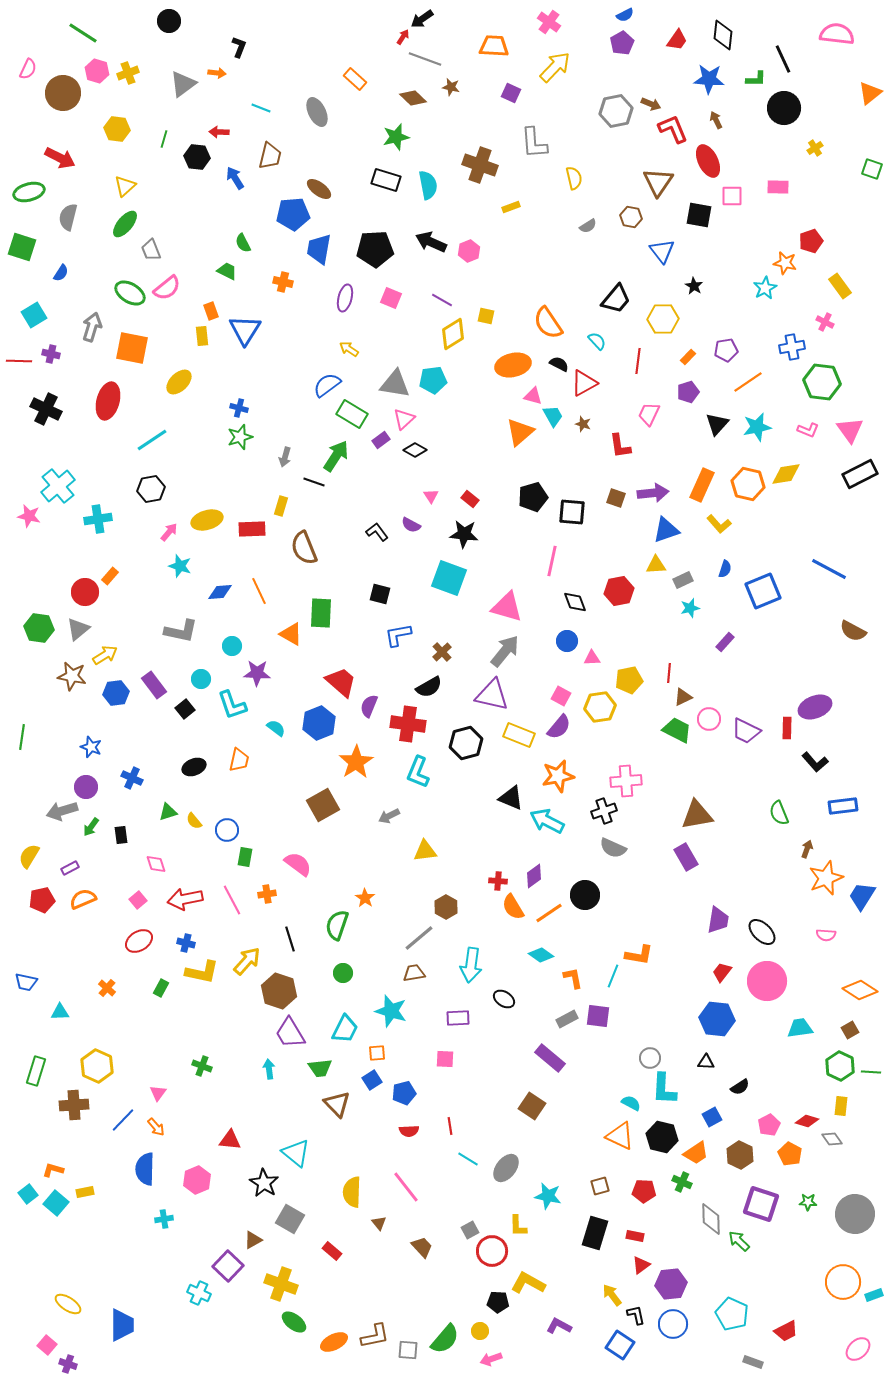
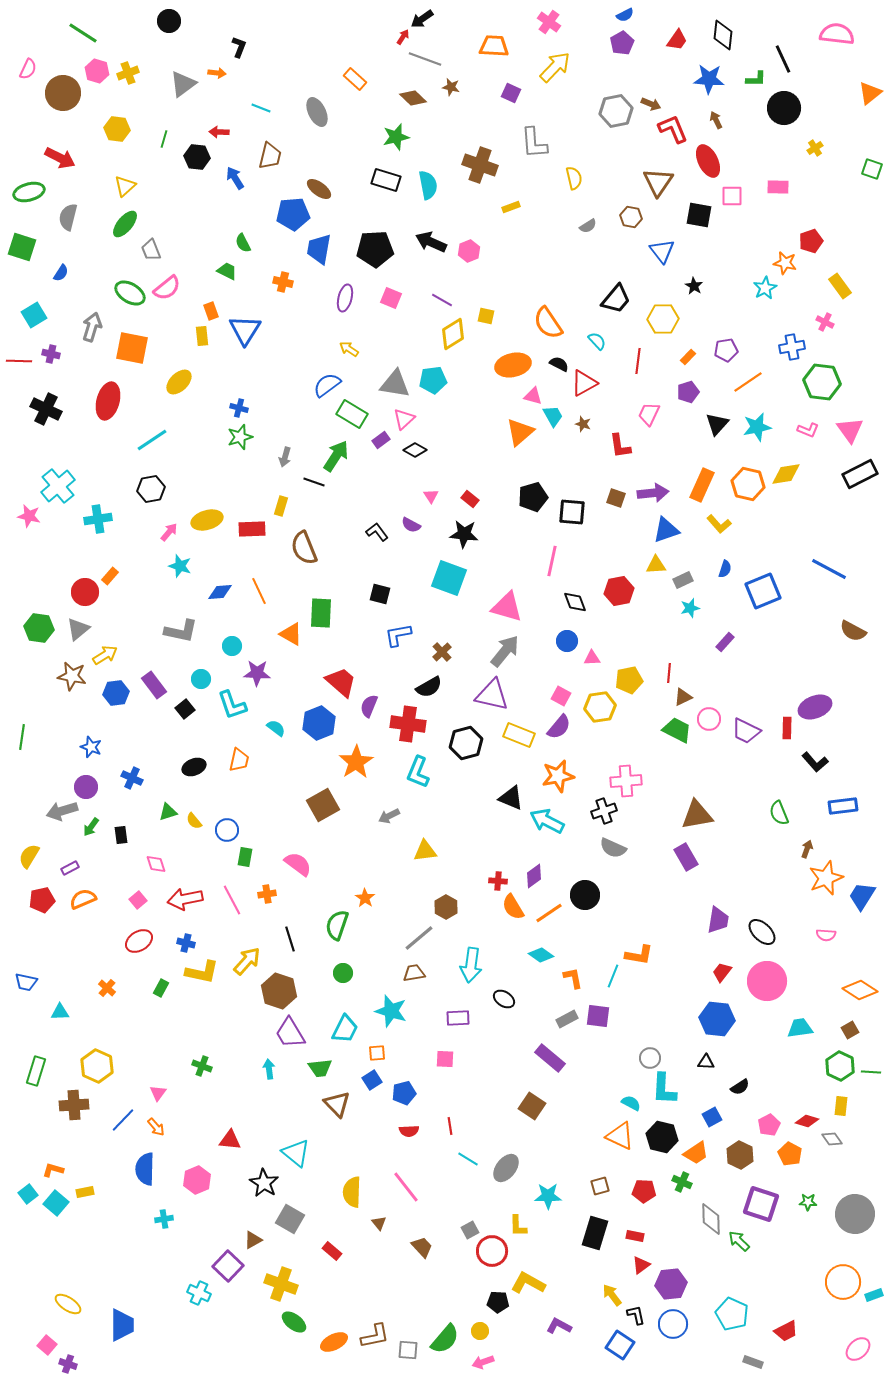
cyan star at (548, 1196): rotated 12 degrees counterclockwise
pink arrow at (491, 1359): moved 8 px left, 3 px down
